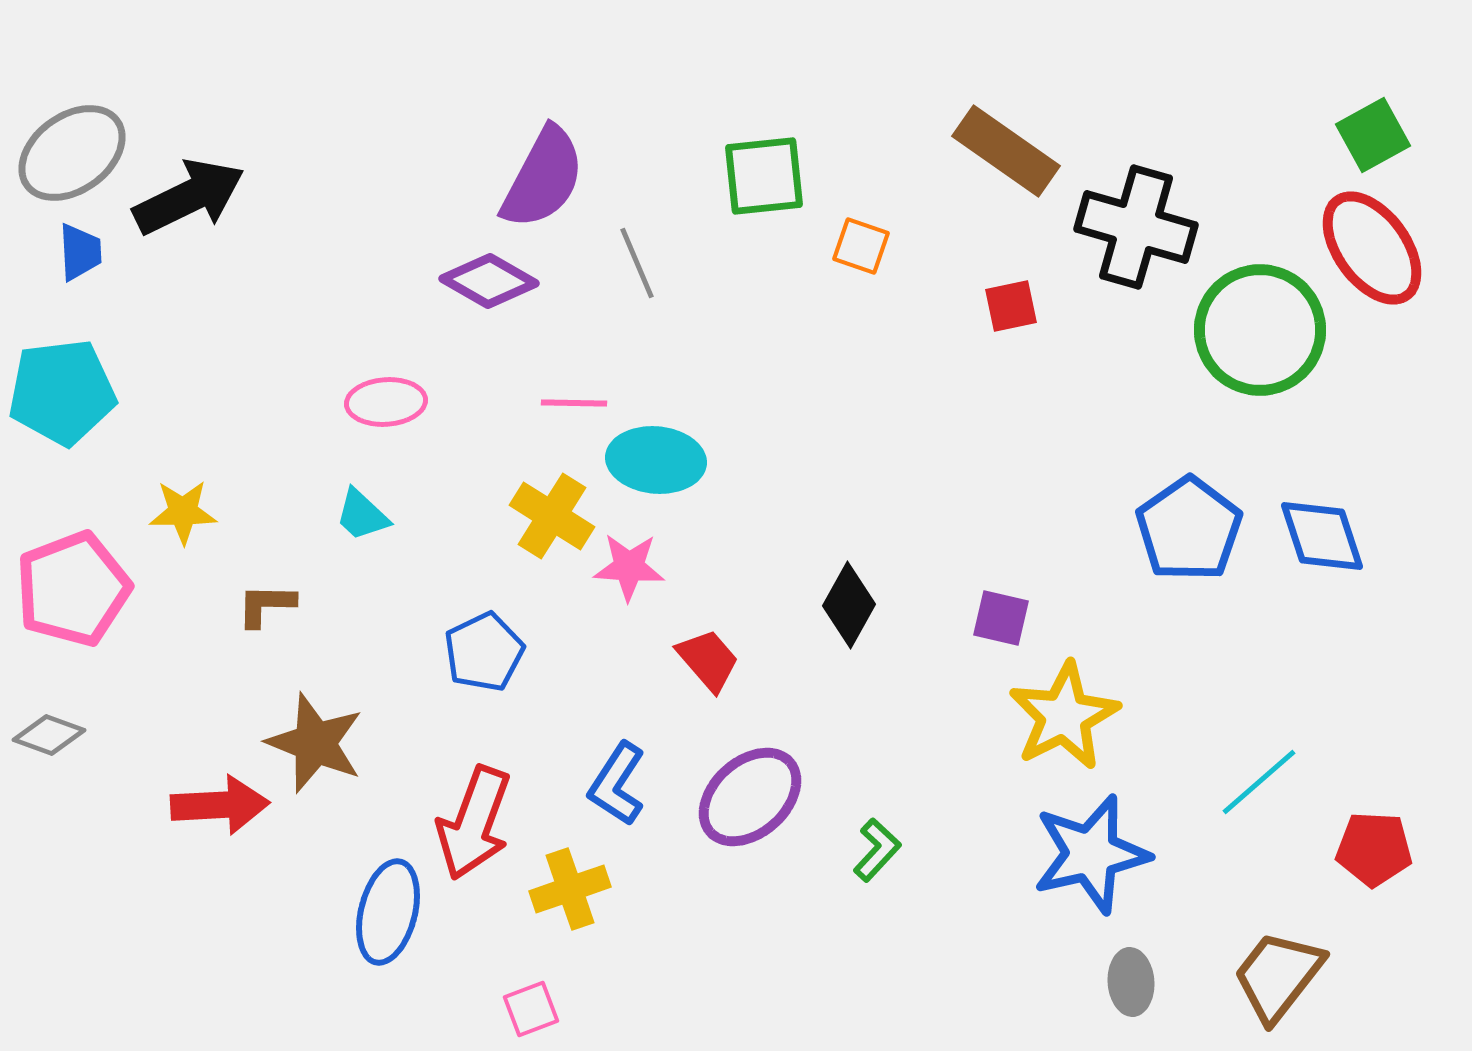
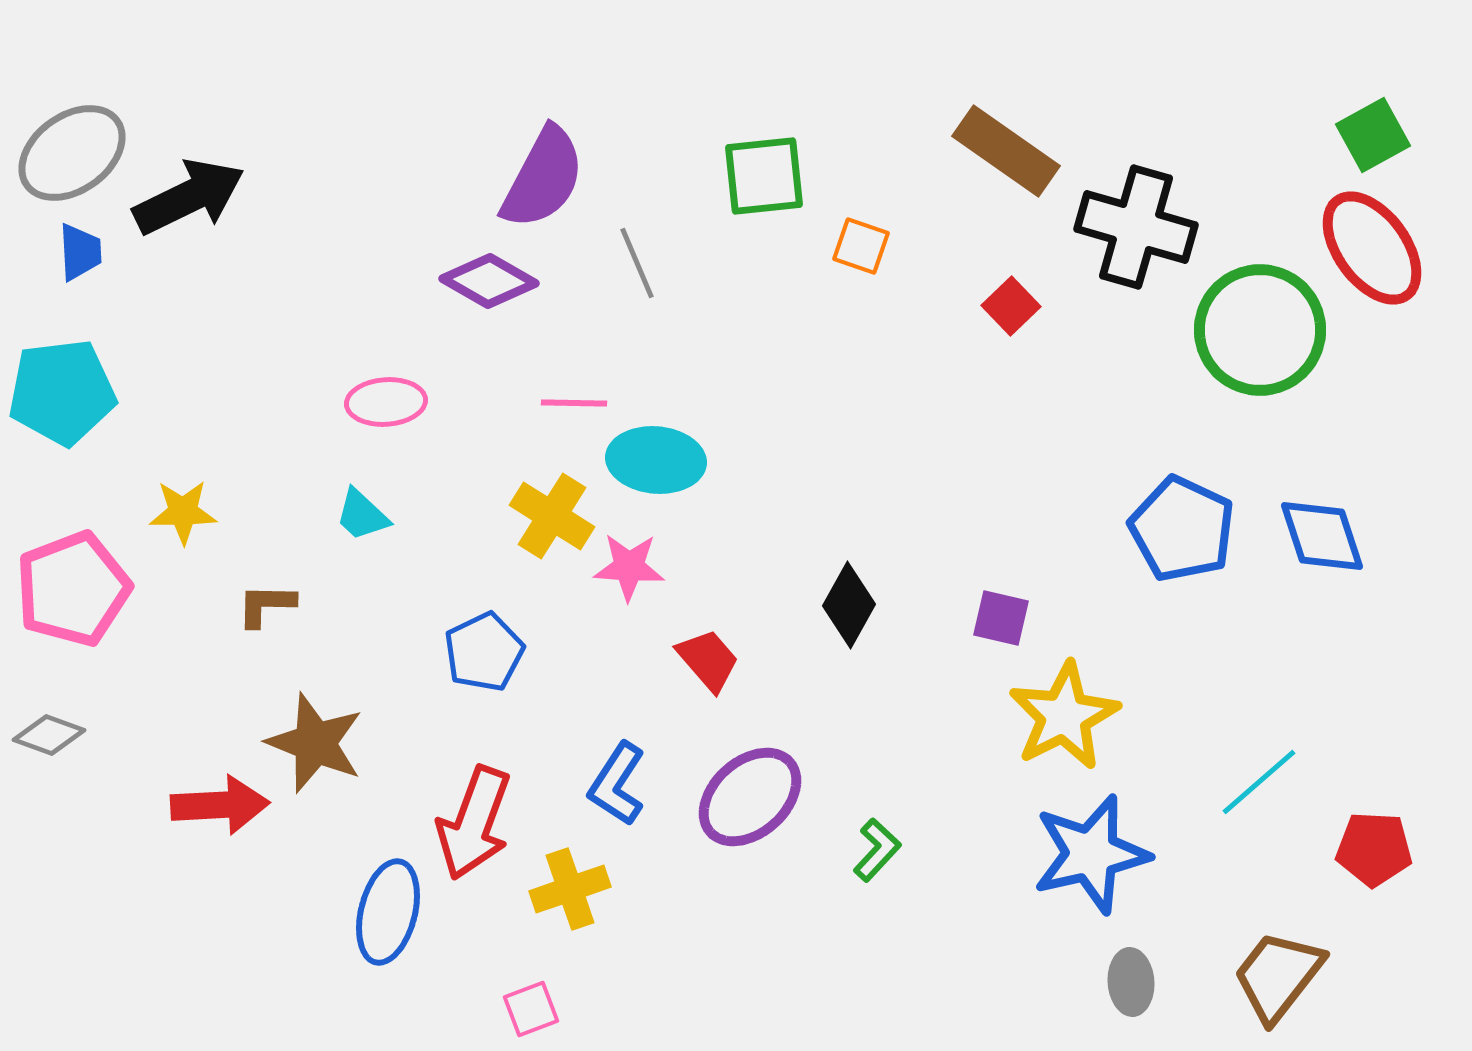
red square at (1011, 306): rotated 32 degrees counterclockwise
blue pentagon at (1189, 529): moved 7 px left; rotated 12 degrees counterclockwise
